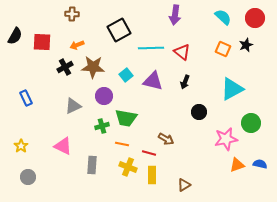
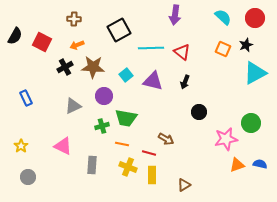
brown cross: moved 2 px right, 5 px down
red square: rotated 24 degrees clockwise
cyan triangle: moved 23 px right, 16 px up
